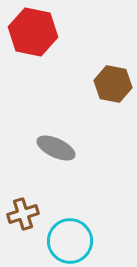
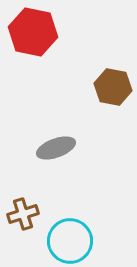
brown hexagon: moved 3 px down
gray ellipse: rotated 45 degrees counterclockwise
